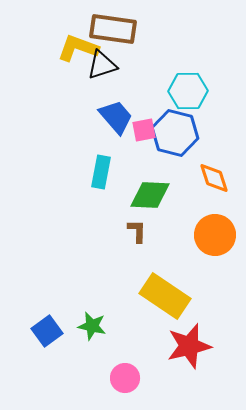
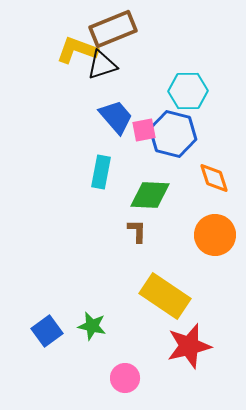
brown rectangle: rotated 30 degrees counterclockwise
yellow L-shape: moved 1 px left, 2 px down
blue hexagon: moved 2 px left, 1 px down
